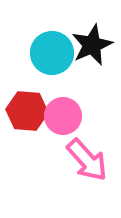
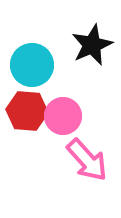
cyan circle: moved 20 px left, 12 px down
